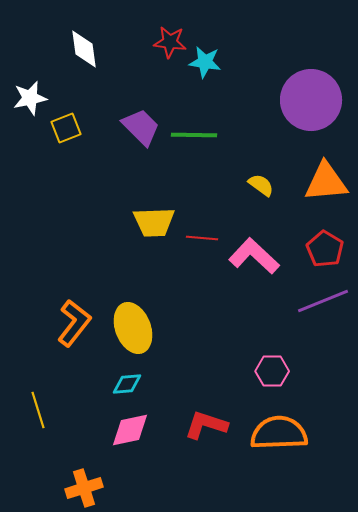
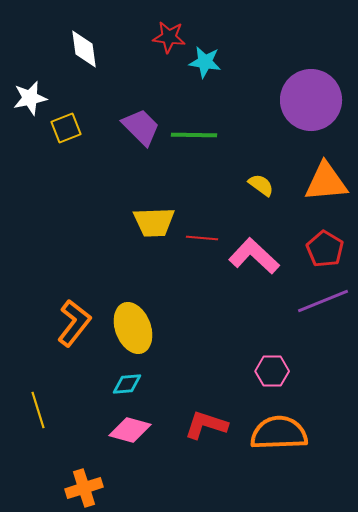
red star: moved 1 px left, 5 px up
pink diamond: rotated 27 degrees clockwise
